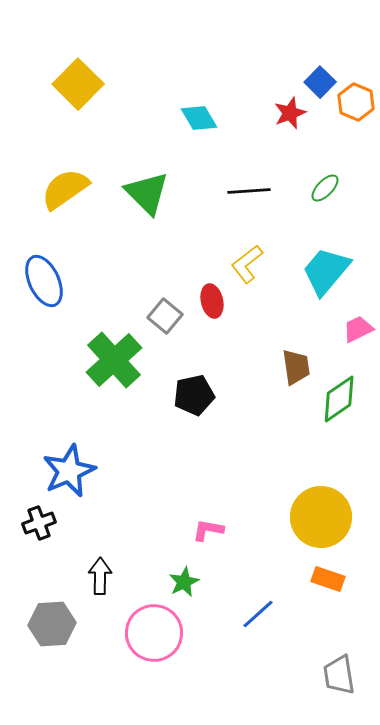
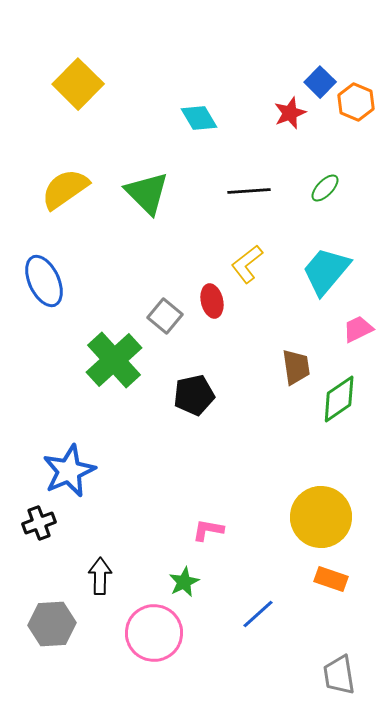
orange rectangle: moved 3 px right
